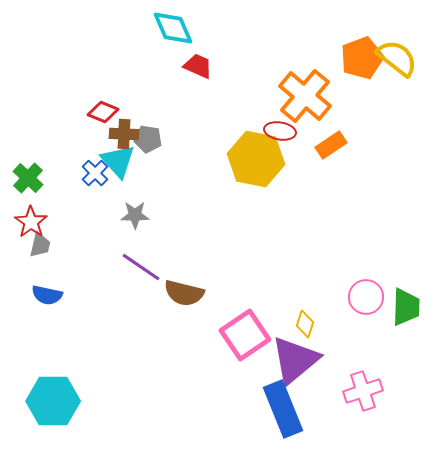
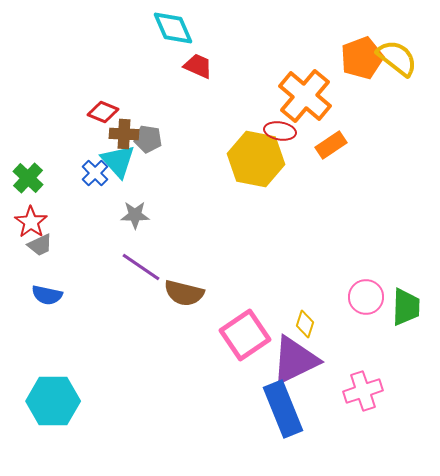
gray trapezoid: rotated 52 degrees clockwise
purple triangle: rotated 14 degrees clockwise
